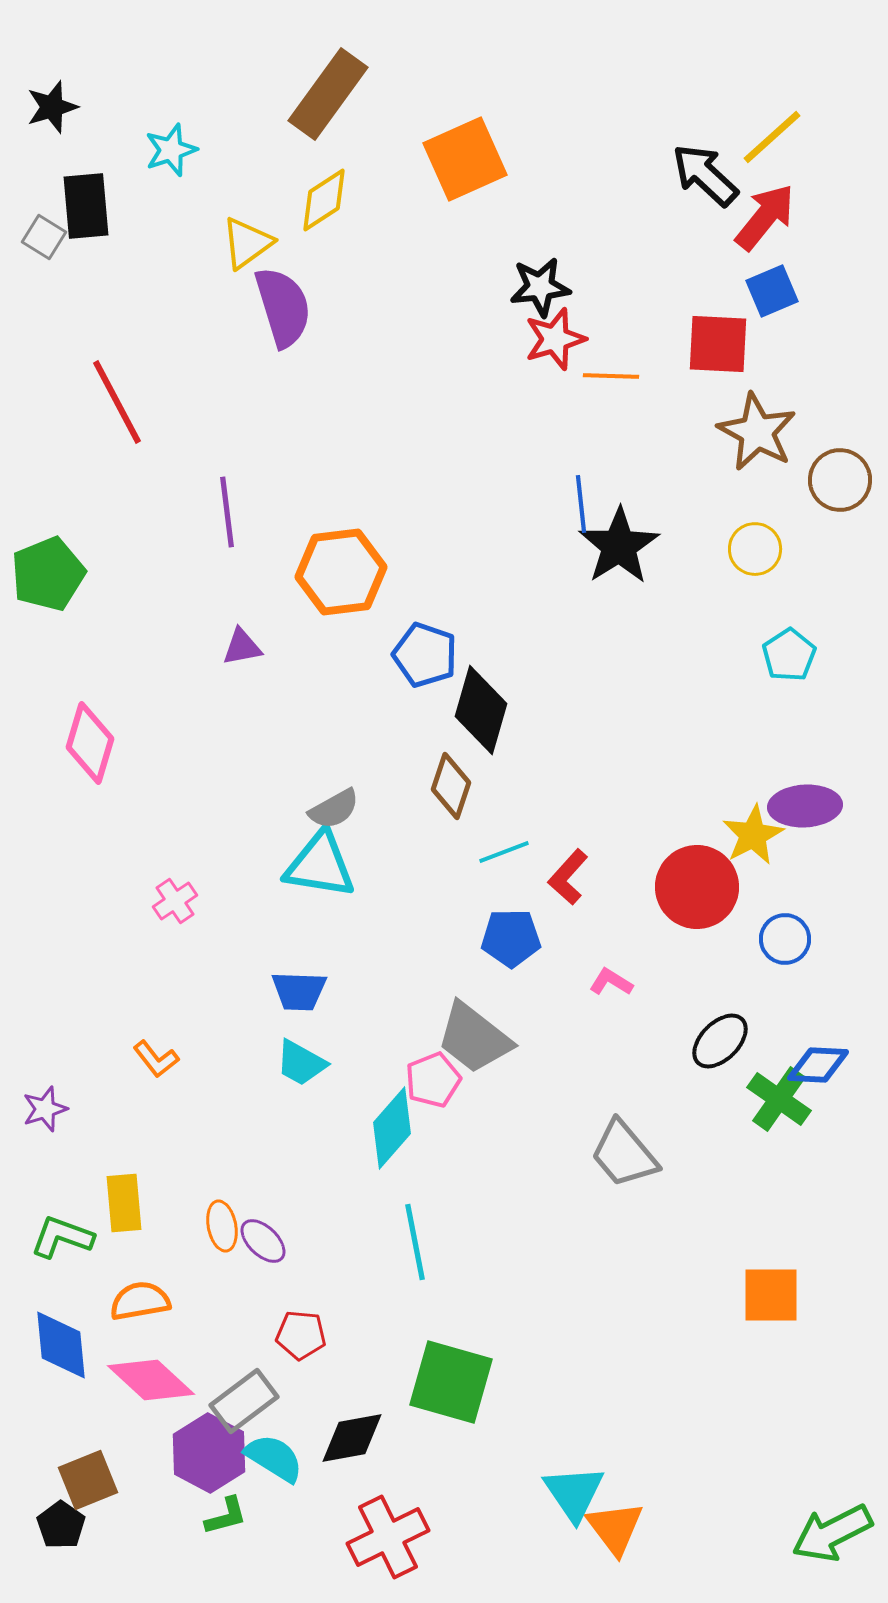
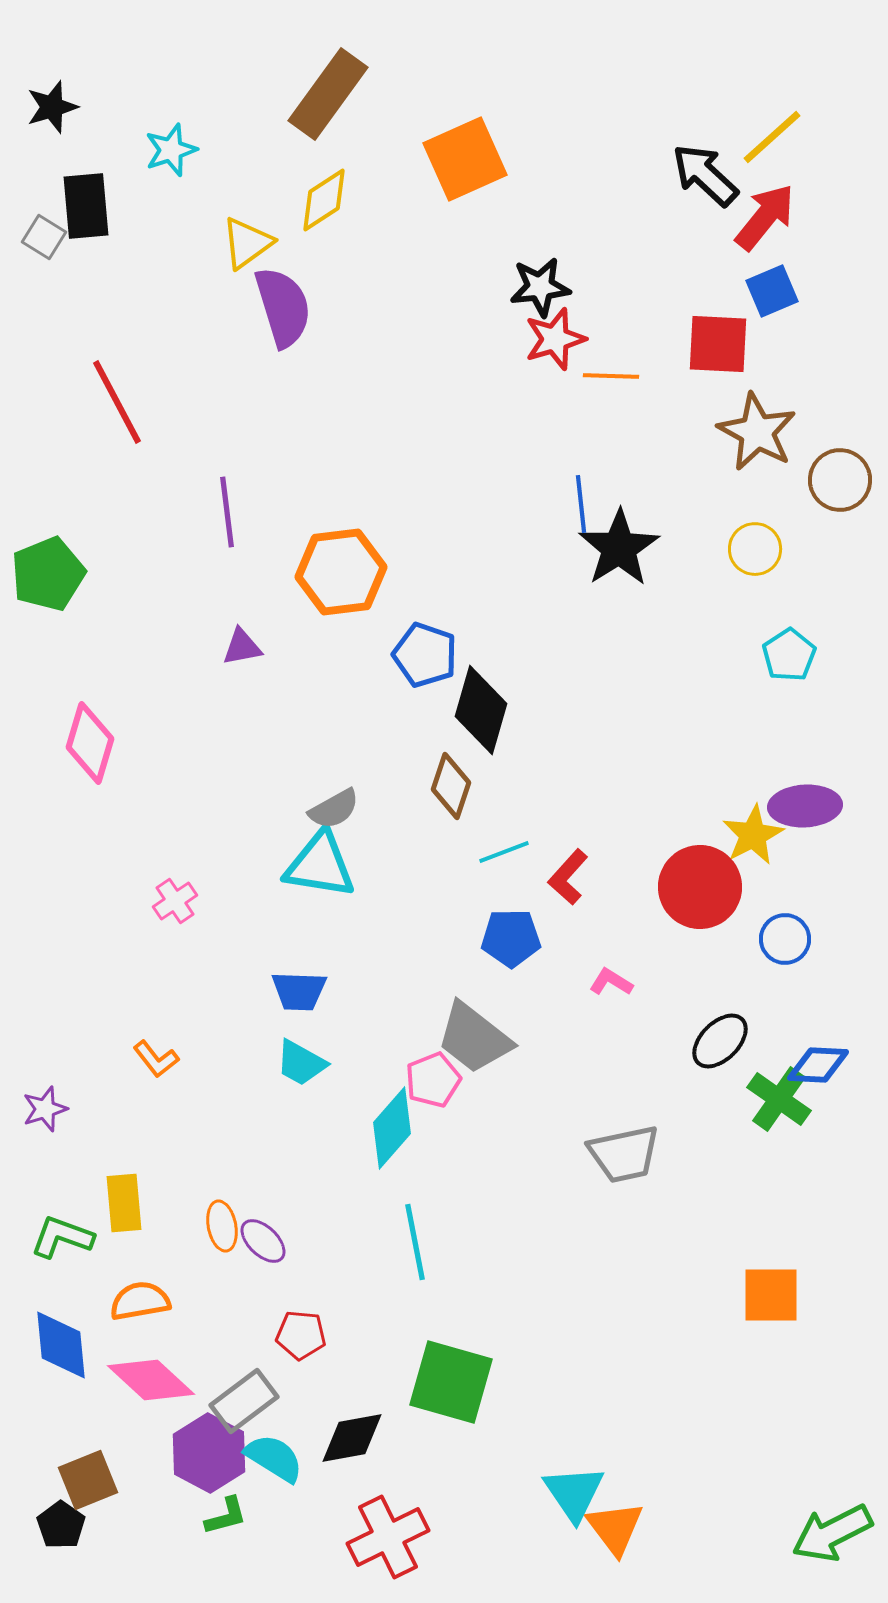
black star at (619, 546): moved 2 px down
red circle at (697, 887): moved 3 px right
gray trapezoid at (624, 1154): rotated 62 degrees counterclockwise
